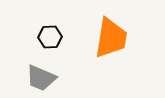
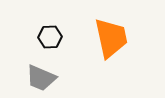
orange trapezoid: rotated 21 degrees counterclockwise
